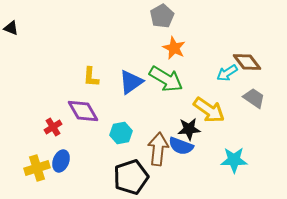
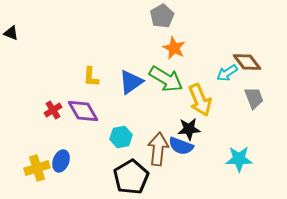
black triangle: moved 5 px down
gray trapezoid: rotated 35 degrees clockwise
yellow arrow: moved 9 px left, 10 px up; rotated 32 degrees clockwise
red cross: moved 17 px up
cyan hexagon: moved 4 px down
cyan star: moved 5 px right, 1 px up
black pentagon: rotated 12 degrees counterclockwise
